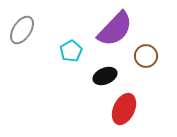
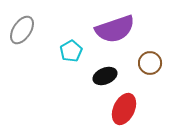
purple semicircle: rotated 27 degrees clockwise
brown circle: moved 4 px right, 7 px down
